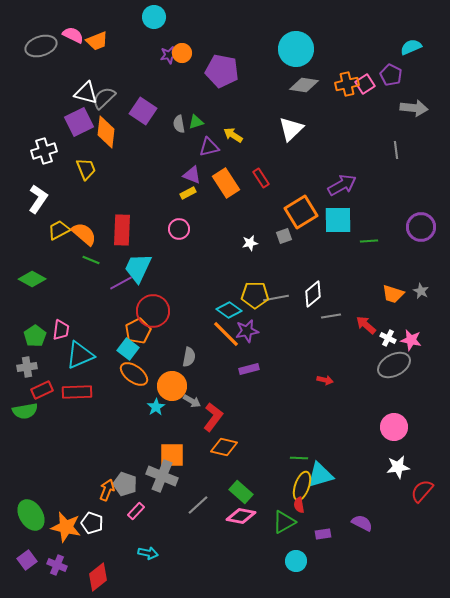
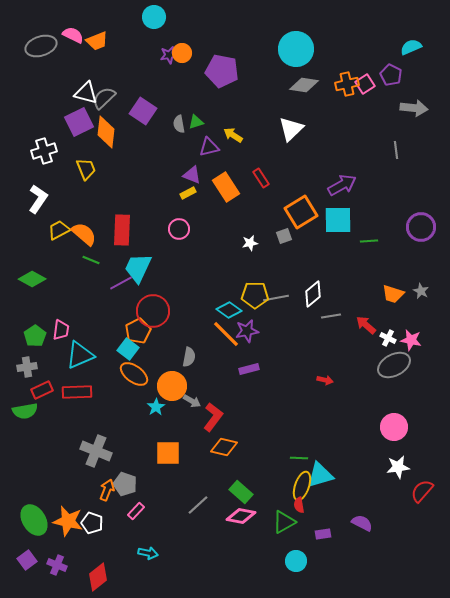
orange rectangle at (226, 183): moved 4 px down
orange square at (172, 455): moved 4 px left, 2 px up
gray cross at (162, 476): moved 66 px left, 25 px up
green ellipse at (31, 515): moved 3 px right, 5 px down
orange star at (66, 527): moved 2 px right, 6 px up
